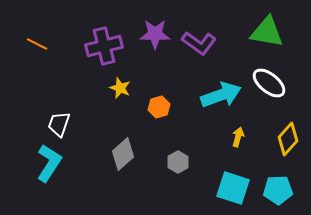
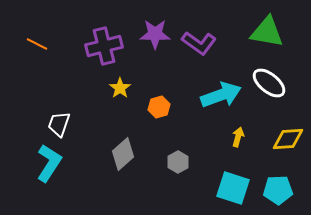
yellow star: rotated 15 degrees clockwise
yellow diamond: rotated 44 degrees clockwise
